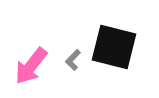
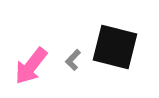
black square: moved 1 px right
